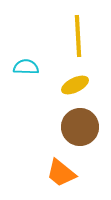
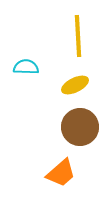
orange trapezoid: rotated 80 degrees counterclockwise
